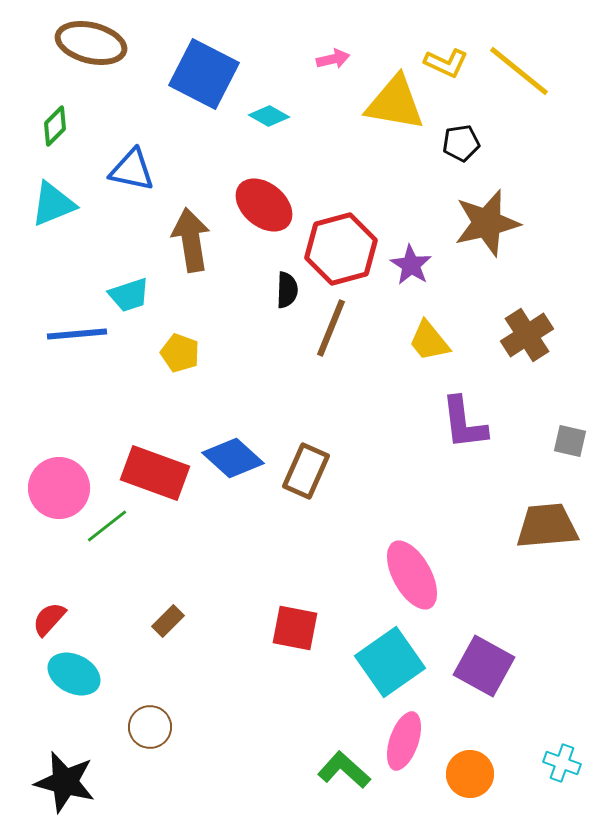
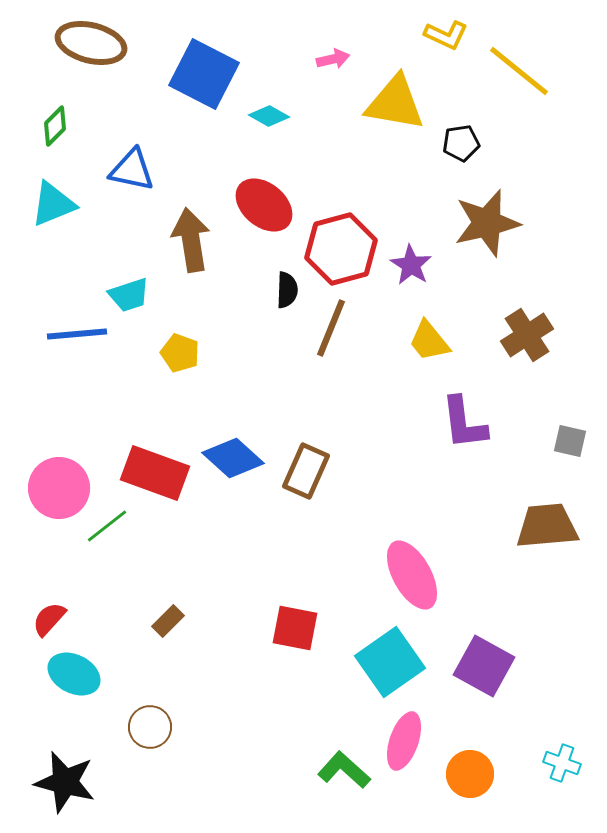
yellow L-shape at (446, 63): moved 28 px up
